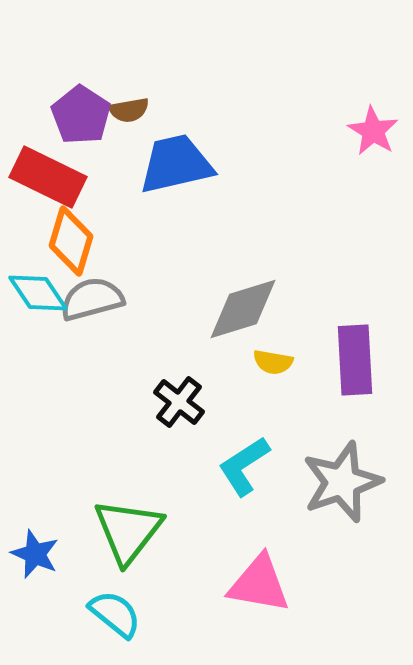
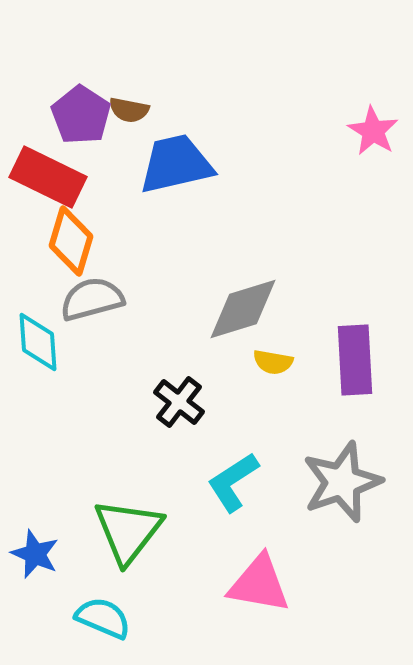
brown semicircle: rotated 21 degrees clockwise
cyan diamond: moved 49 px down; rotated 30 degrees clockwise
cyan L-shape: moved 11 px left, 16 px down
cyan semicircle: moved 12 px left, 4 px down; rotated 16 degrees counterclockwise
